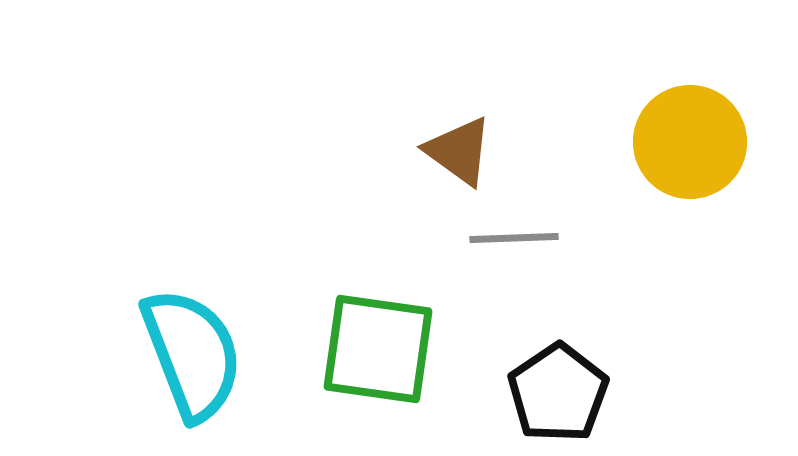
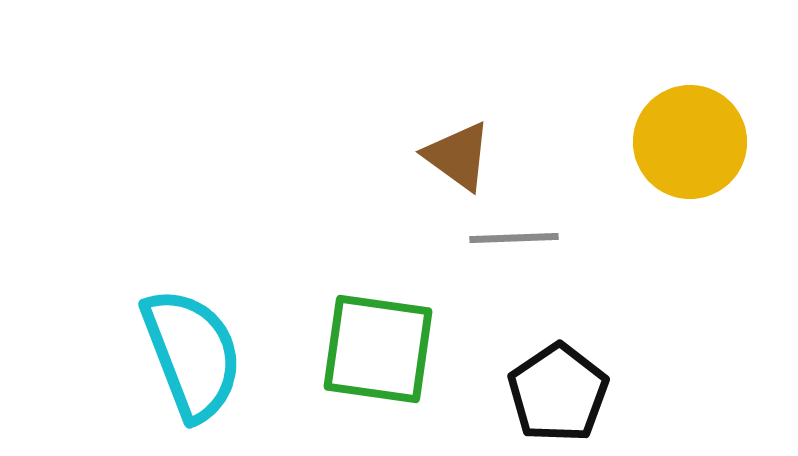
brown triangle: moved 1 px left, 5 px down
